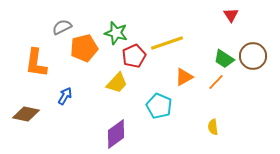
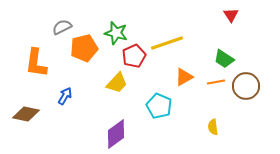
brown circle: moved 7 px left, 30 px down
orange line: rotated 36 degrees clockwise
